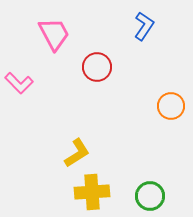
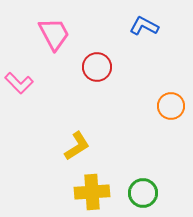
blue L-shape: rotated 96 degrees counterclockwise
yellow L-shape: moved 7 px up
green circle: moved 7 px left, 3 px up
